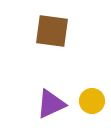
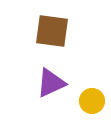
purple triangle: moved 21 px up
